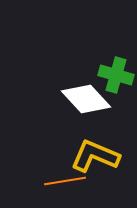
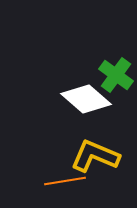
green cross: rotated 20 degrees clockwise
white diamond: rotated 6 degrees counterclockwise
